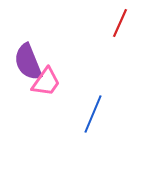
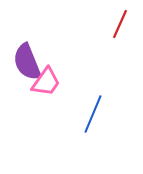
red line: moved 1 px down
purple semicircle: moved 1 px left
